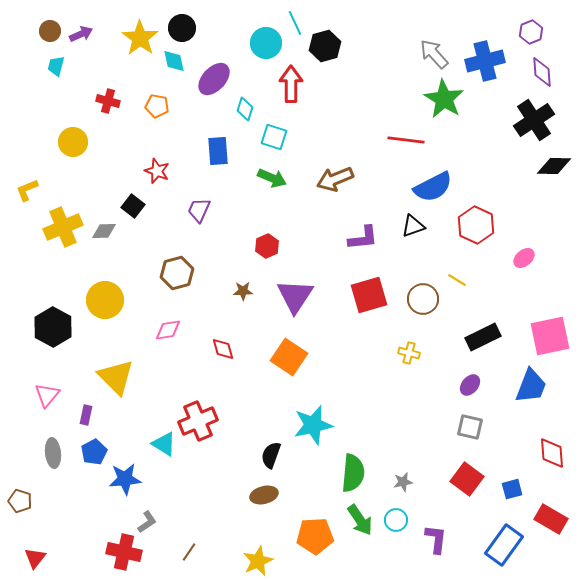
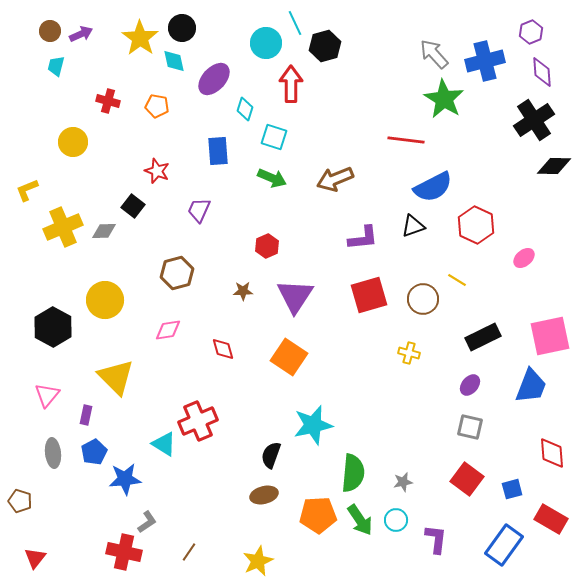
orange pentagon at (315, 536): moved 3 px right, 21 px up
